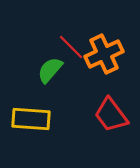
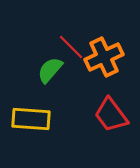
orange cross: moved 3 px down
